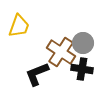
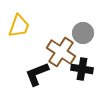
gray circle: moved 10 px up
